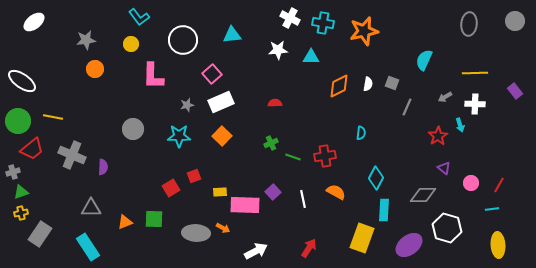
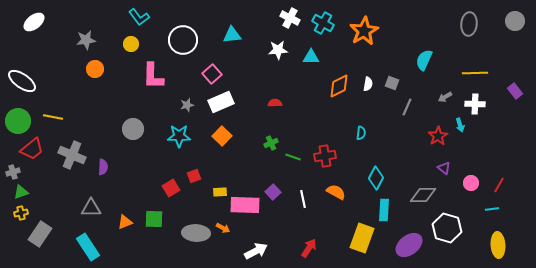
cyan cross at (323, 23): rotated 20 degrees clockwise
orange star at (364, 31): rotated 16 degrees counterclockwise
